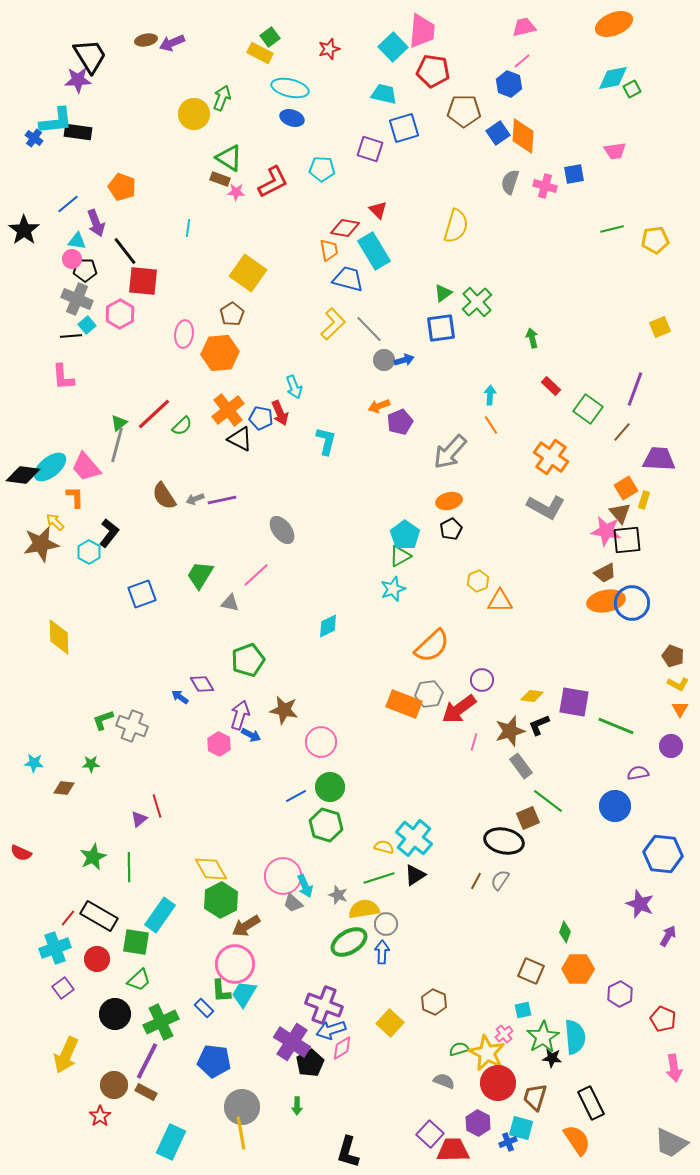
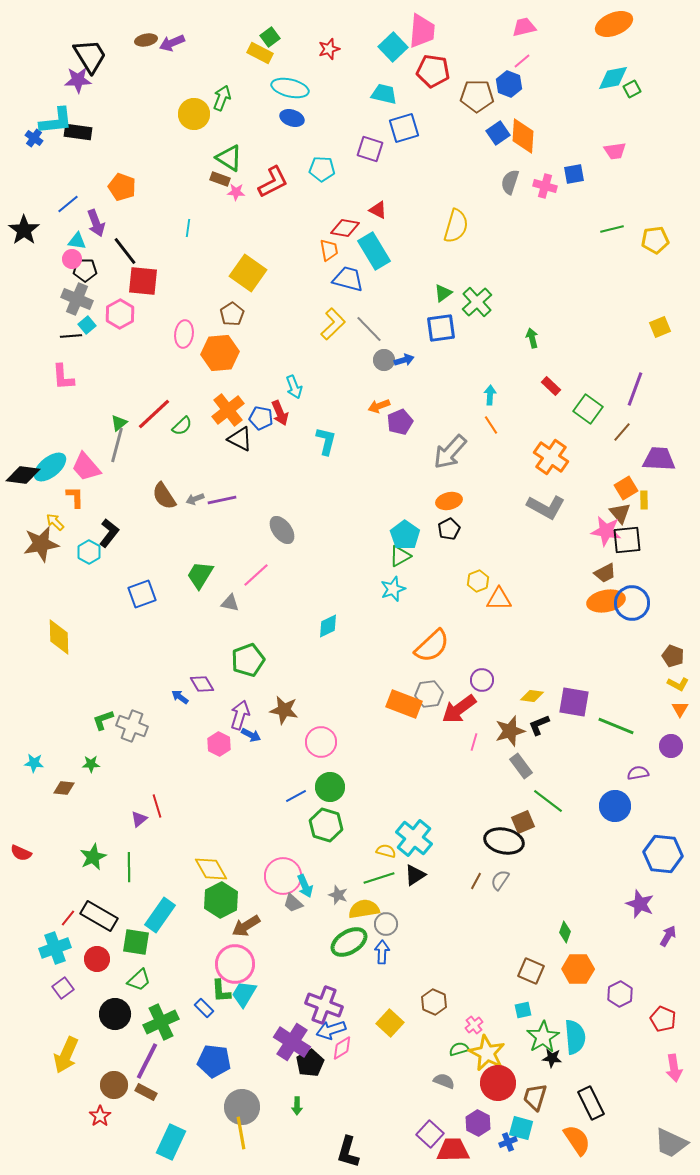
brown pentagon at (464, 111): moved 13 px right, 15 px up
red triangle at (378, 210): rotated 18 degrees counterclockwise
yellow rectangle at (644, 500): rotated 18 degrees counterclockwise
black pentagon at (451, 529): moved 2 px left
orange triangle at (500, 601): moved 1 px left, 2 px up
brown square at (528, 818): moved 5 px left, 4 px down
yellow semicircle at (384, 847): moved 2 px right, 4 px down
pink cross at (504, 1034): moved 30 px left, 9 px up
